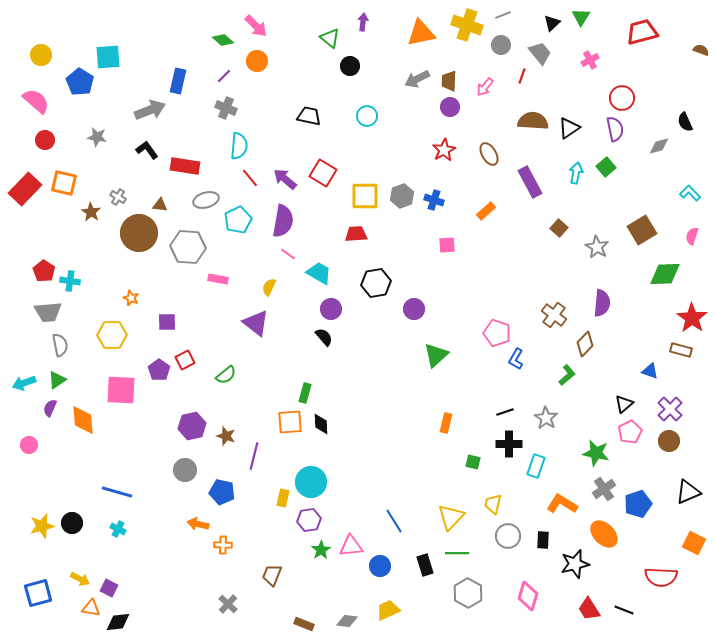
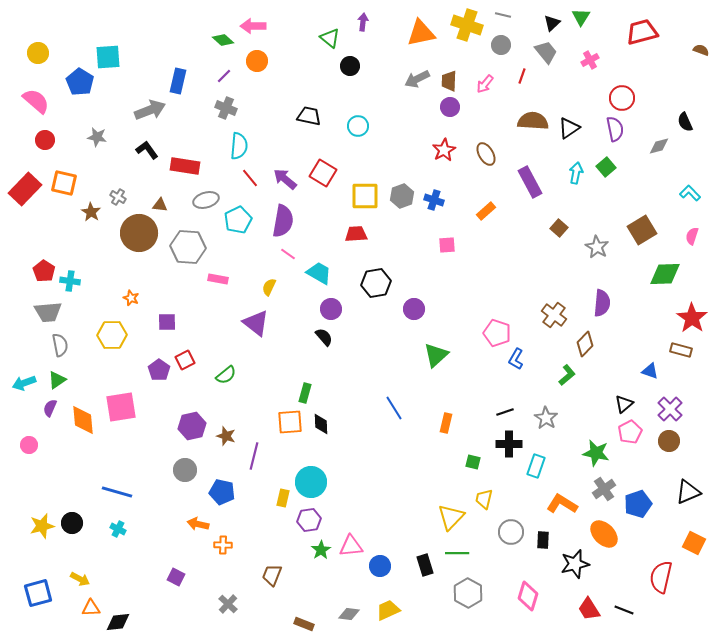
gray line at (503, 15): rotated 35 degrees clockwise
pink arrow at (256, 26): moved 3 px left; rotated 135 degrees clockwise
gray trapezoid at (540, 53): moved 6 px right, 1 px up
yellow circle at (41, 55): moved 3 px left, 2 px up
pink arrow at (485, 87): moved 3 px up
cyan circle at (367, 116): moved 9 px left, 10 px down
brown ellipse at (489, 154): moved 3 px left
pink square at (121, 390): moved 17 px down; rotated 12 degrees counterclockwise
yellow trapezoid at (493, 504): moved 9 px left, 5 px up
blue line at (394, 521): moved 113 px up
gray circle at (508, 536): moved 3 px right, 4 px up
red semicircle at (661, 577): rotated 100 degrees clockwise
purple square at (109, 588): moved 67 px right, 11 px up
orange triangle at (91, 608): rotated 12 degrees counterclockwise
gray diamond at (347, 621): moved 2 px right, 7 px up
